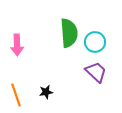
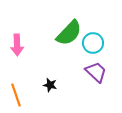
green semicircle: rotated 48 degrees clockwise
cyan circle: moved 2 px left, 1 px down
black star: moved 4 px right, 7 px up; rotated 24 degrees clockwise
